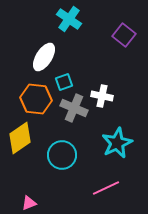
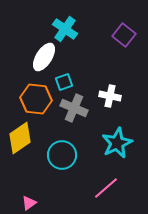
cyan cross: moved 4 px left, 10 px down
white cross: moved 8 px right
pink line: rotated 16 degrees counterclockwise
pink triangle: rotated 14 degrees counterclockwise
